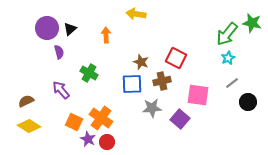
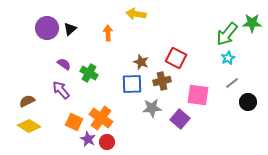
green star: rotated 12 degrees counterclockwise
orange arrow: moved 2 px right, 2 px up
purple semicircle: moved 5 px right, 12 px down; rotated 40 degrees counterclockwise
brown semicircle: moved 1 px right
